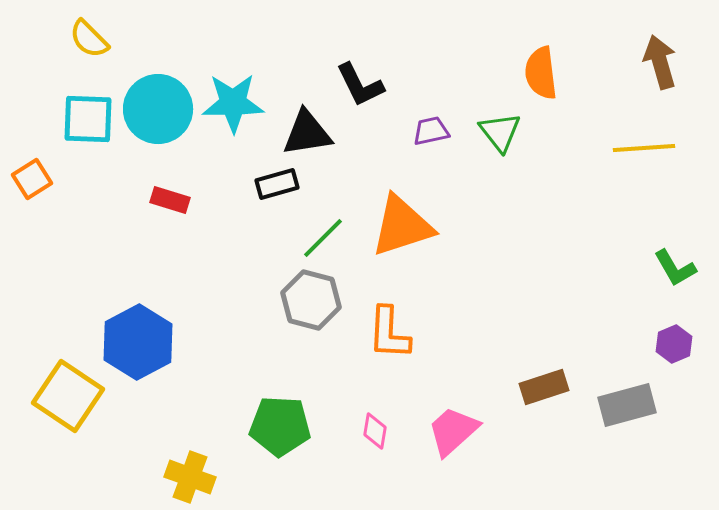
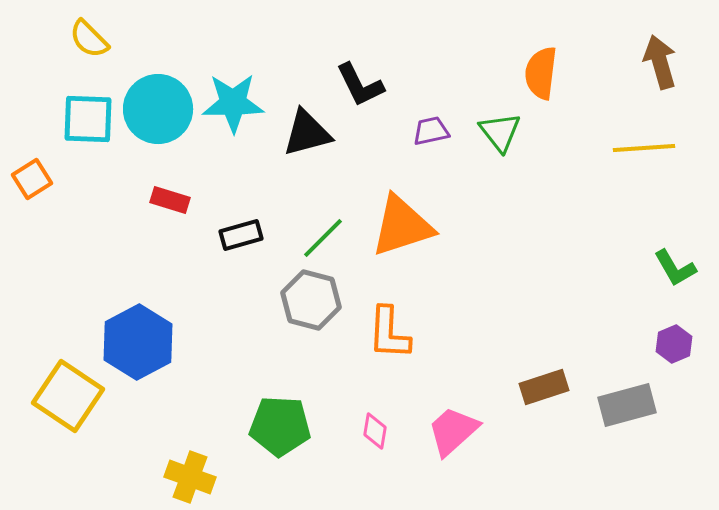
orange semicircle: rotated 14 degrees clockwise
black triangle: rotated 6 degrees counterclockwise
black rectangle: moved 36 px left, 51 px down
